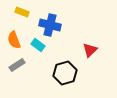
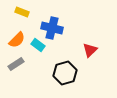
blue cross: moved 2 px right, 3 px down
orange semicircle: moved 3 px right; rotated 114 degrees counterclockwise
gray rectangle: moved 1 px left, 1 px up
